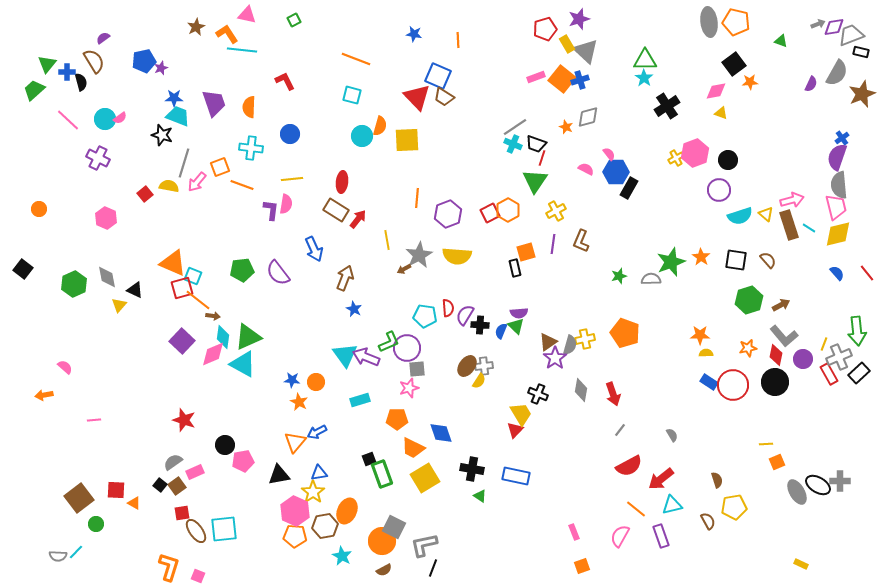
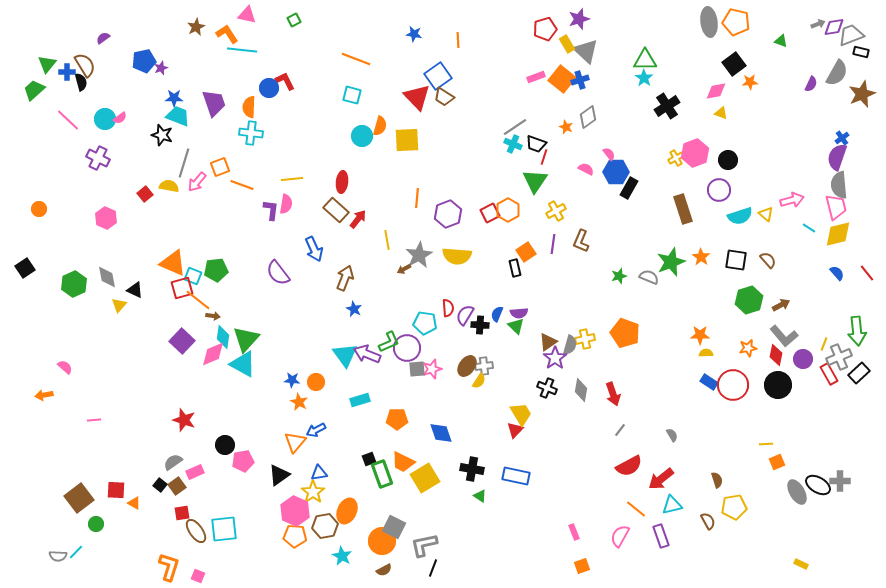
brown semicircle at (94, 61): moved 9 px left, 4 px down
blue square at (438, 76): rotated 32 degrees clockwise
gray diamond at (588, 117): rotated 20 degrees counterclockwise
blue circle at (290, 134): moved 21 px left, 46 px up
cyan cross at (251, 148): moved 15 px up
red line at (542, 158): moved 2 px right, 1 px up
brown rectangle at (336, 210): rotated 10 degrees clockwise
brown rectangle at (789, 225): moved 106 px left, 16 px up
orange square at (526, 252): rotated 18 degrees counterclockwise
black square at (23, 269): moved 2 px right, 1 px up; rotated 18 degrees clockwise
green pentagon at (242, 270): moved 26 px left
gray semicircle at (651, 279): moved 2 px left, 2 px up; rotated 24 degrees clockwise
cyan pentagon at (425, 316): moved 7 px down
blue semicircle at (501, 331): moved 4 px left, 17 px up
green triangle at (248, 337): moved 2 px left, 2 px down; rotated 24 degrees counterclockwise
purple arrow at (366, 357): moved 1 px right, 3 px up
black circle at (775, 382): moved 3 px right, 3 px down
pink star at (409, 388): moved 23 px right, 19 px up
black cross at (538, 394): moved 9 px right, 6 px up
blue arrow at (317, 432): moved 1 px left, 2 px up
orange trapezoid at (413, 448): moved 10 px left, 14 px down
black triangle at (279, 475): rotated 25 degrees counterclockwise
